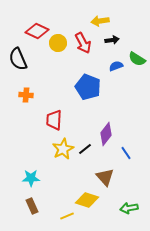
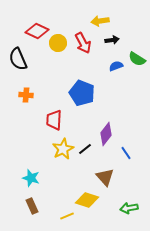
blue pentagon: moved 6 px left, 6 px down
cyan star: rotated 18 degrees clockwise
